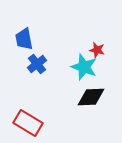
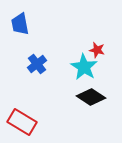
blue trapezoid: moved 4 px left, 15 px up
cyan star: rotated 12 degrees clockwise
black diamond: rotated 36 degrees clockwise
red rectangle: moved 6 px left, 1 px up
